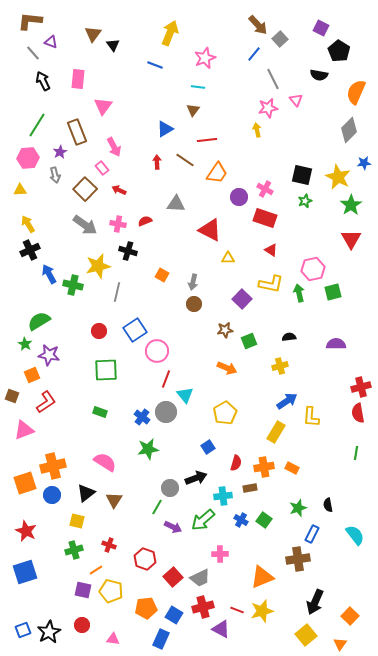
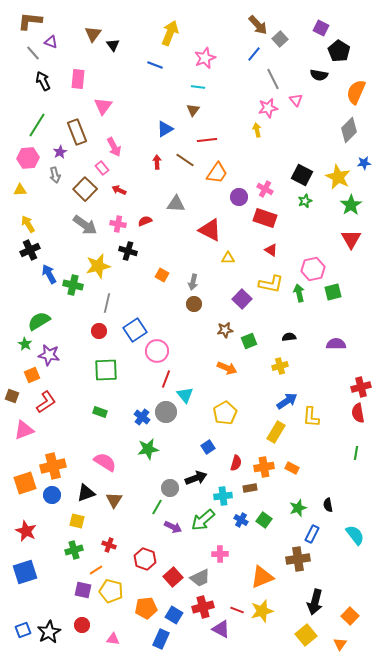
black square at (302, 175): rotated 15 degrees clockwise
gray line at (117, 292): moved 10 px left, 11 px down
black triangle at (86, 493): rotated 18 degrees clockwise
black arrow at (315, 602): rotated 10 degrees counterclockwise
